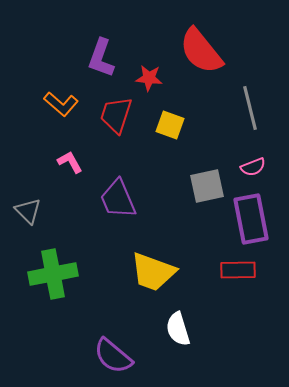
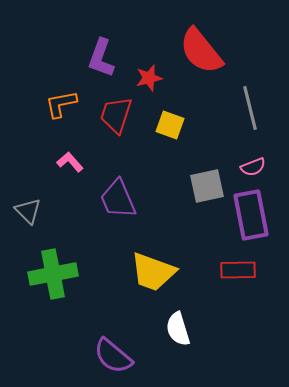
red star: rotated 20 degrees counterclockwise
orange L-shape: rotated 128 degrees clockwise
pink L-shape: rotated 12 degrees counterclockwise
purple rectangle: moved 4 px up
